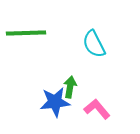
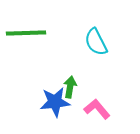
cyan semicircle: moved 2 px right, 2 px up
